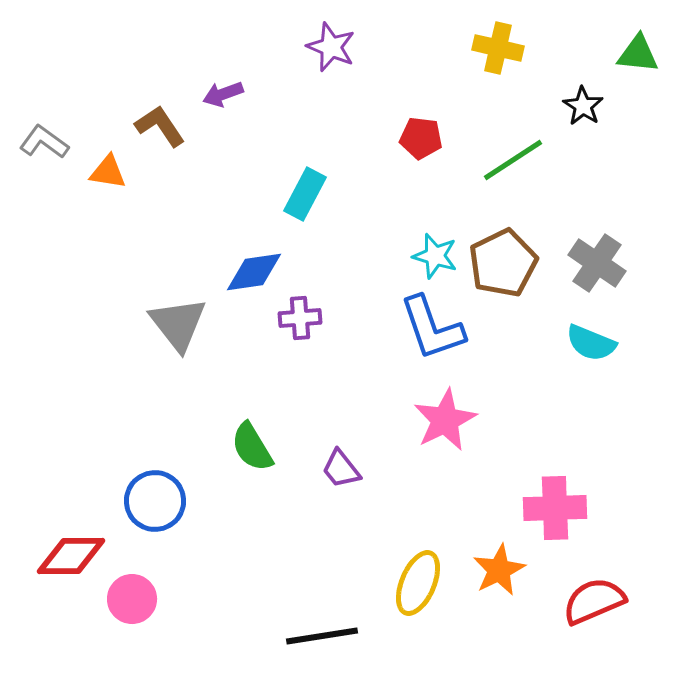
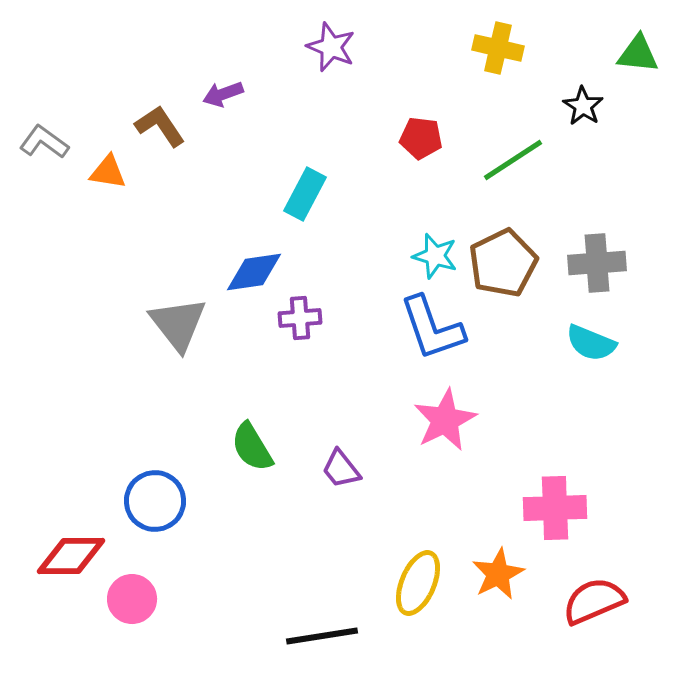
gray cross: rotated 38 degrees counterclockwise
orange star: moved 1 px left, 4 px down
